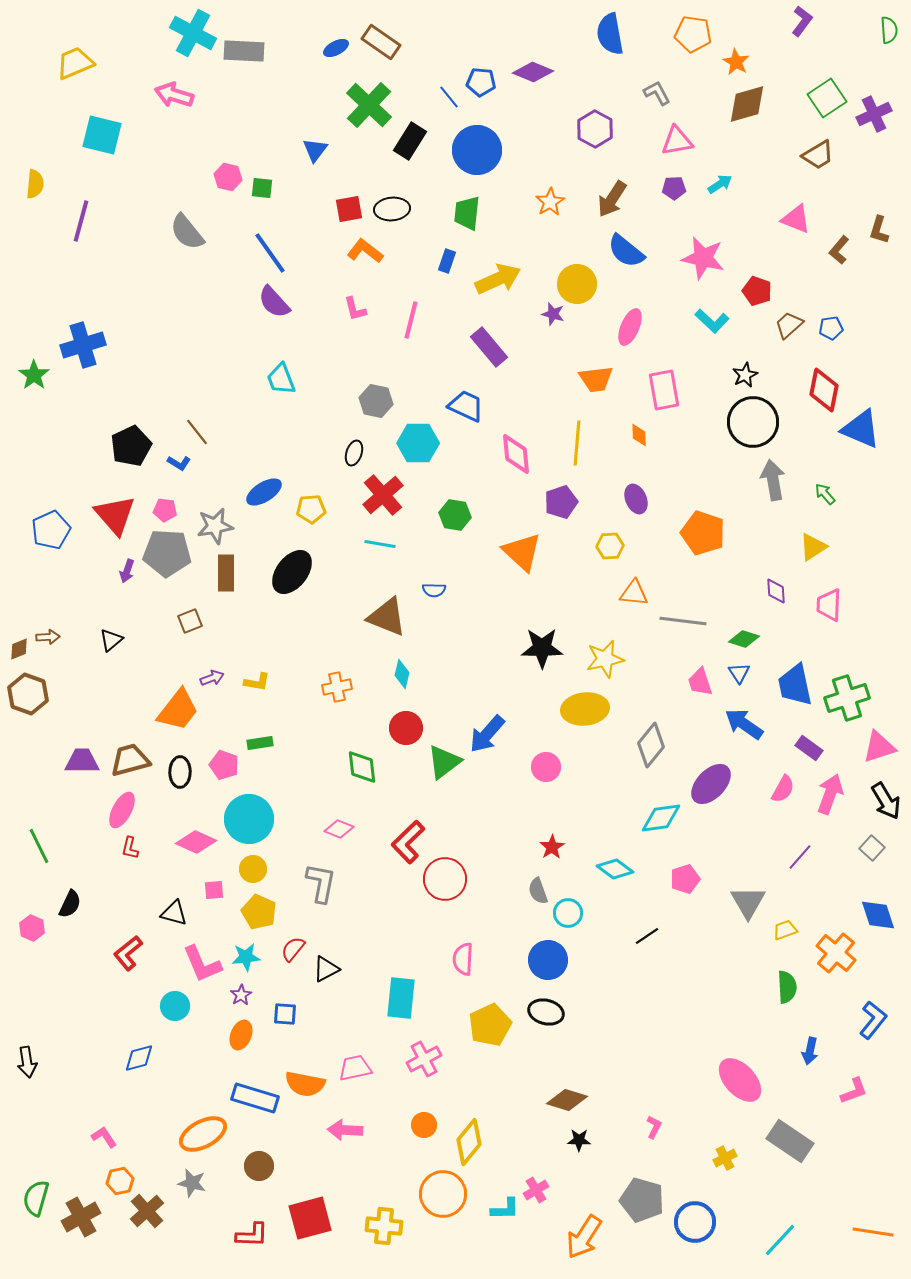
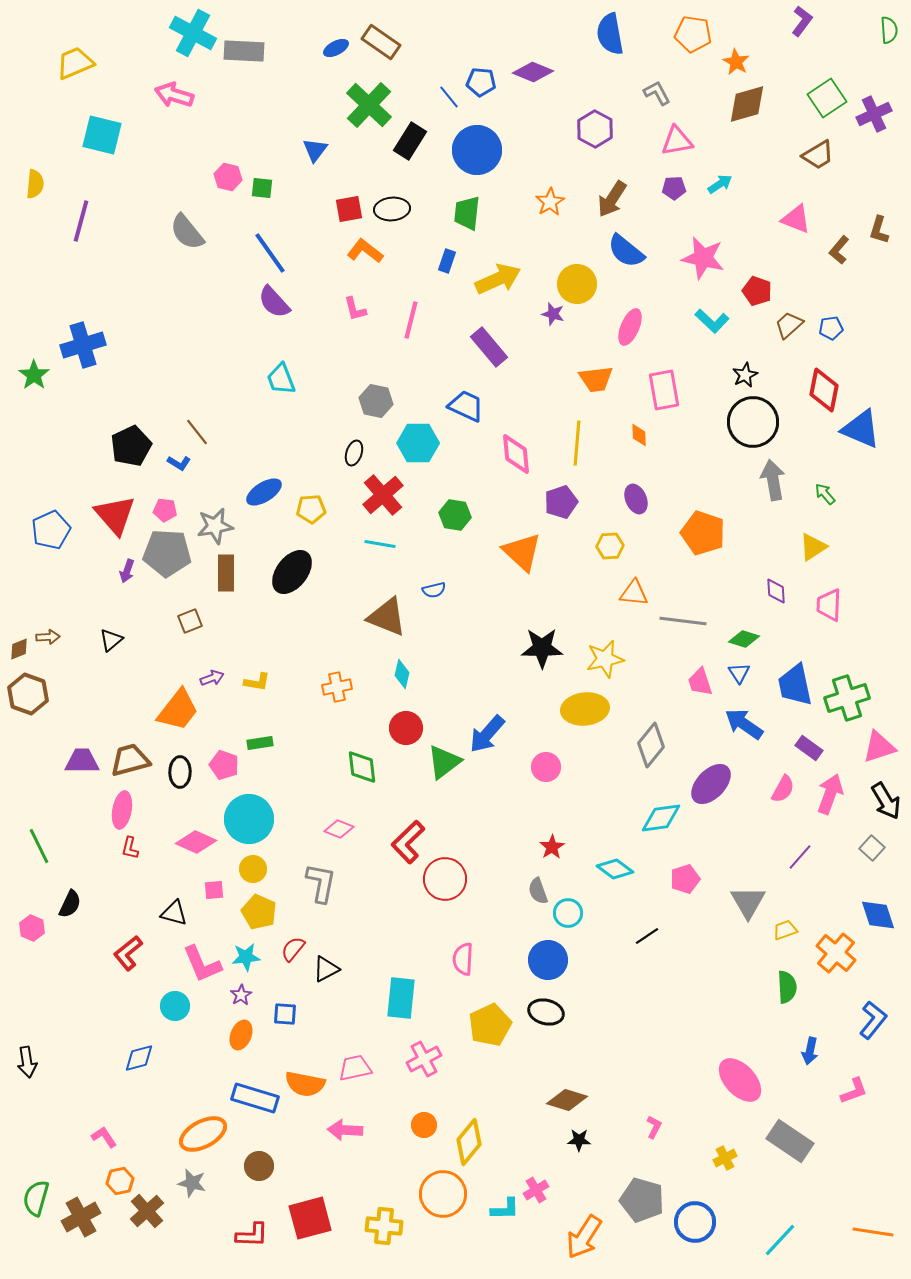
blue semicircle at (434, 590): rotated 15 degrees counterclockwise
pink ellipse at (122, 810): rotated 18 degrees counterclockwise
